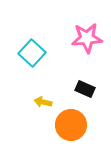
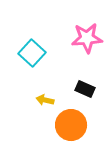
yellow arrow: moved 2 px right, 2 px up
